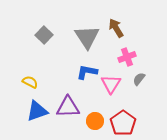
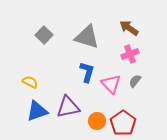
brown arrow: moved 13 px right; rotated 24 degrees counterclockwise
gray triangle: rotated 40 degrees counterclockwise
pink cross: moved 3 px right, 3 px up
blue L-shape: rotated 95 degrees clockwise
gray semicircle: moved 4 px left, 2 px down
pink triangle: rotated 15 degrees counterclockwise
purple triangle: rotated 10 degrees counterclockwise
orange circle: moved 2 px right
